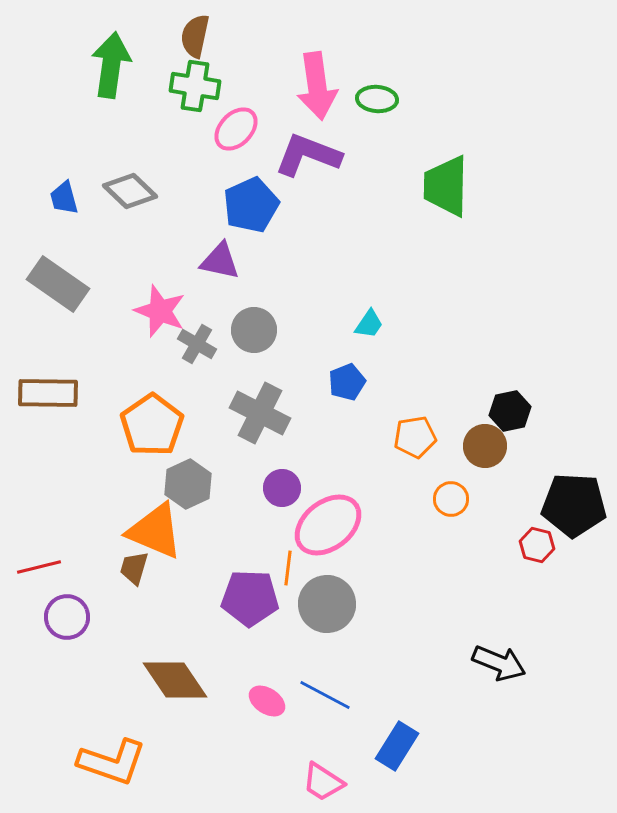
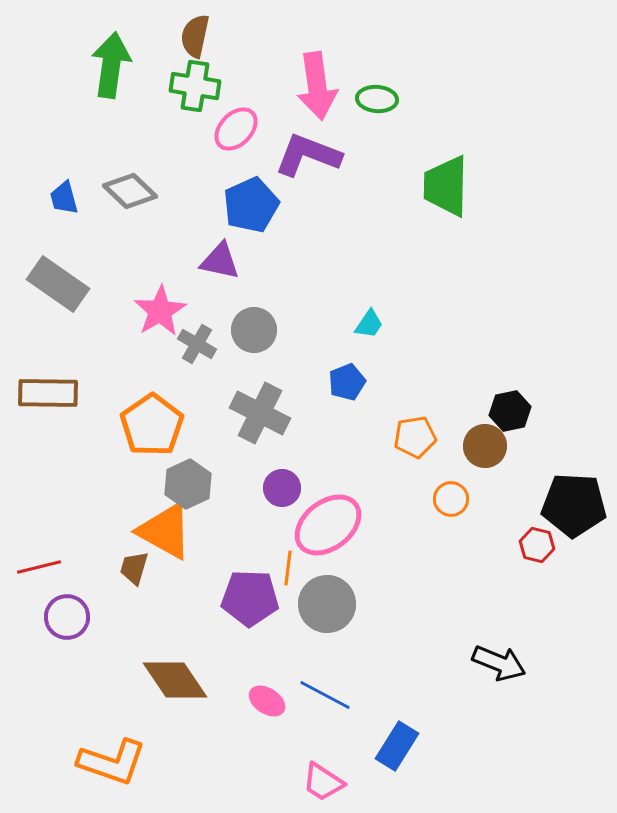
pink star at (160, 311): rotated 20 degrees clockwise
orange triangle at (155, 531): moved 10 px right; rotated 6 degrees clockwise
